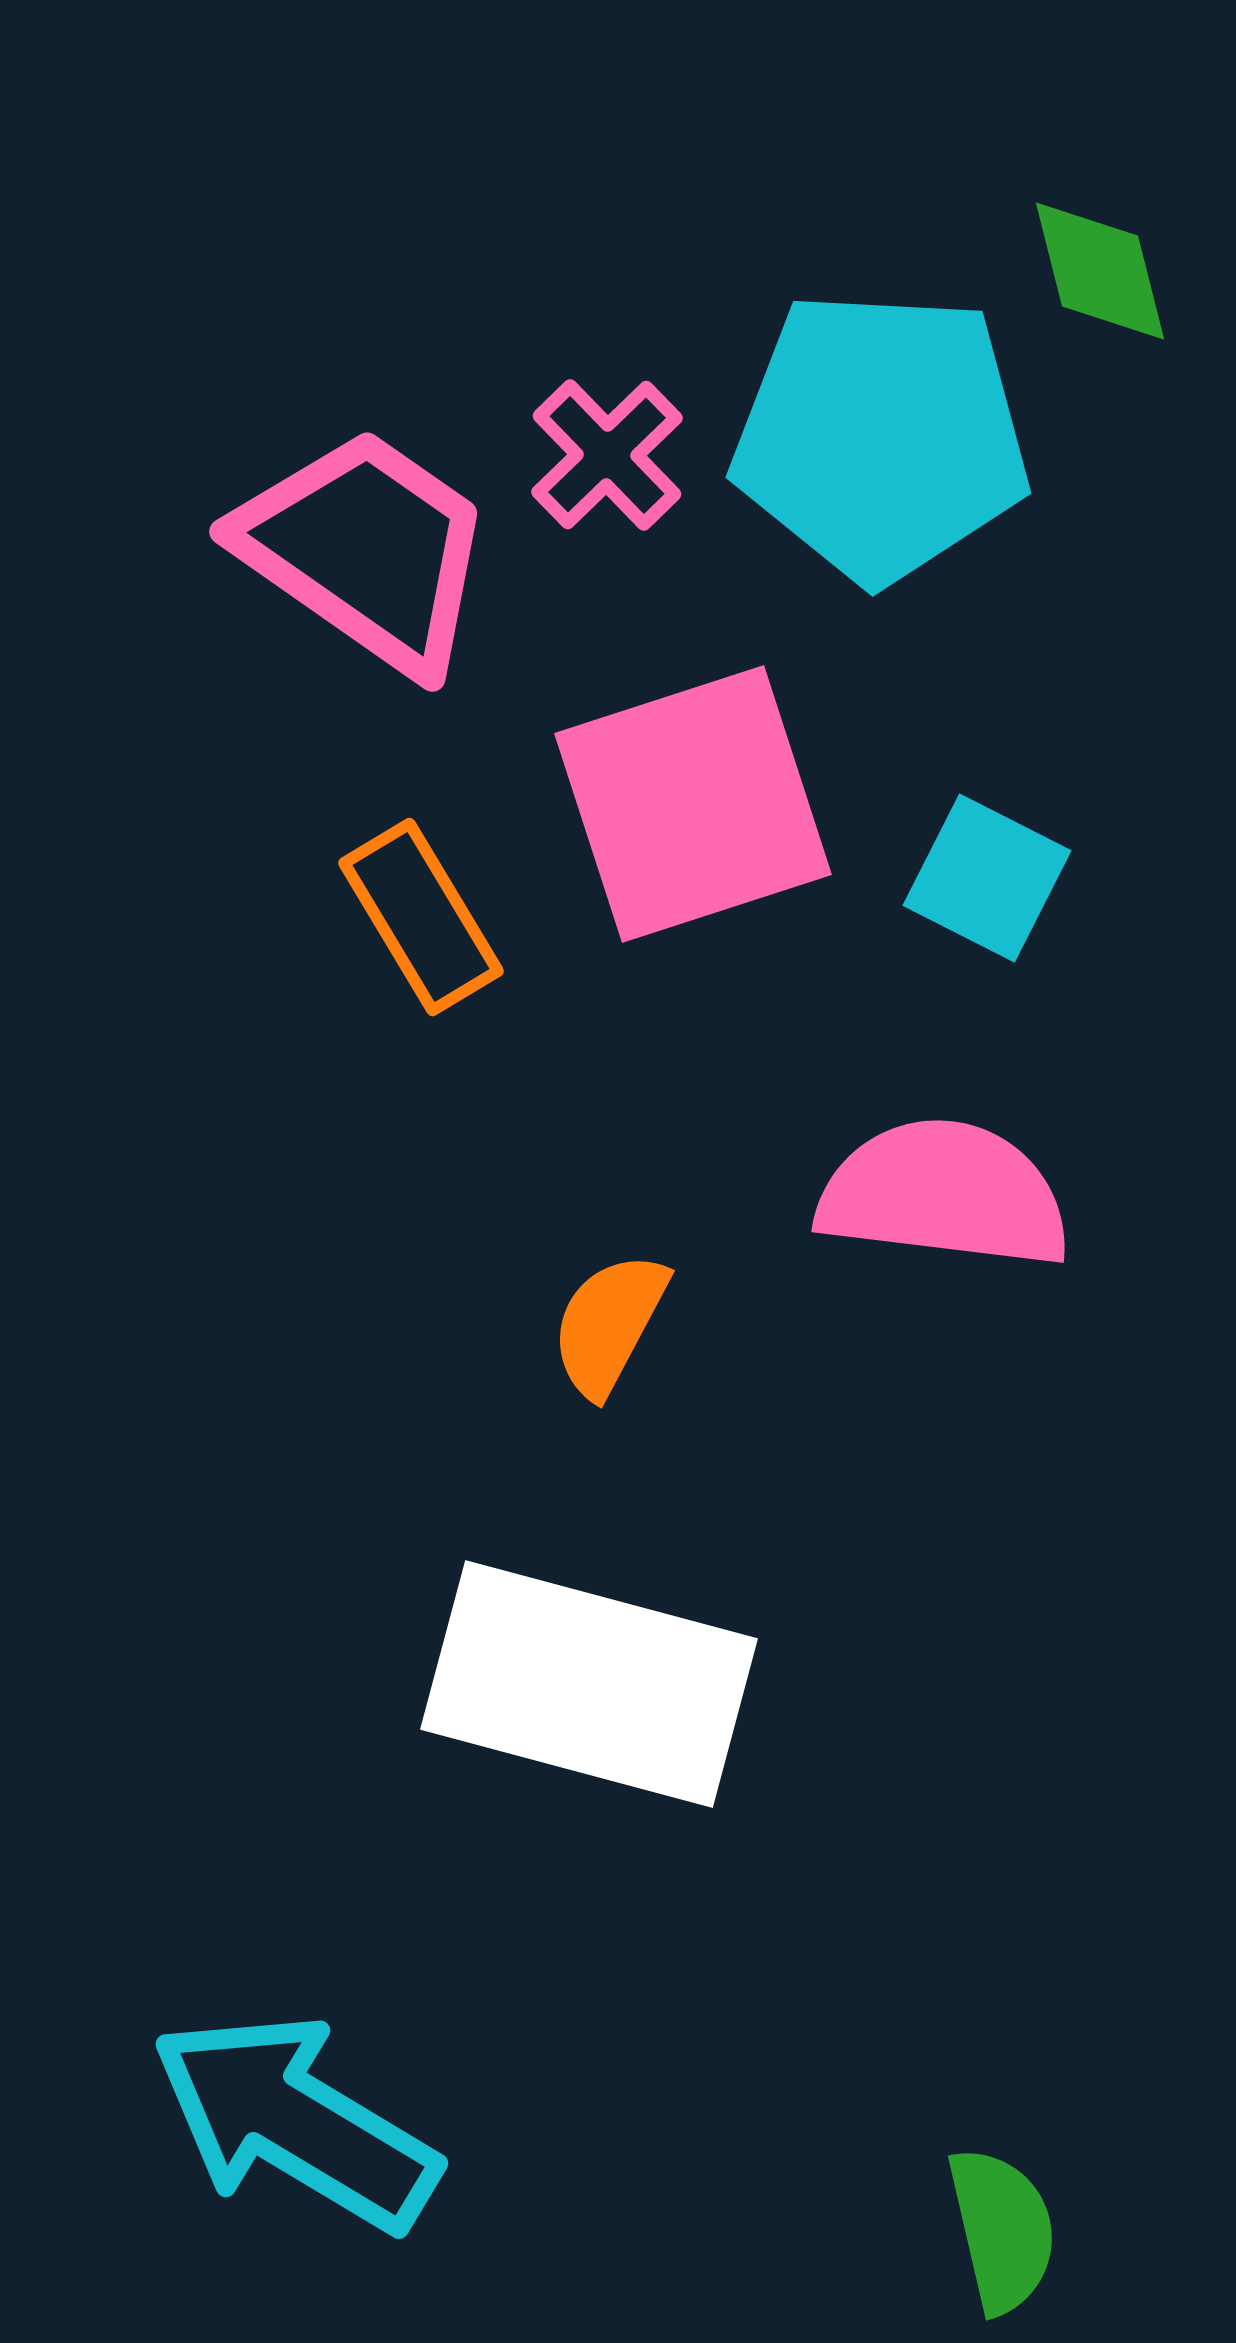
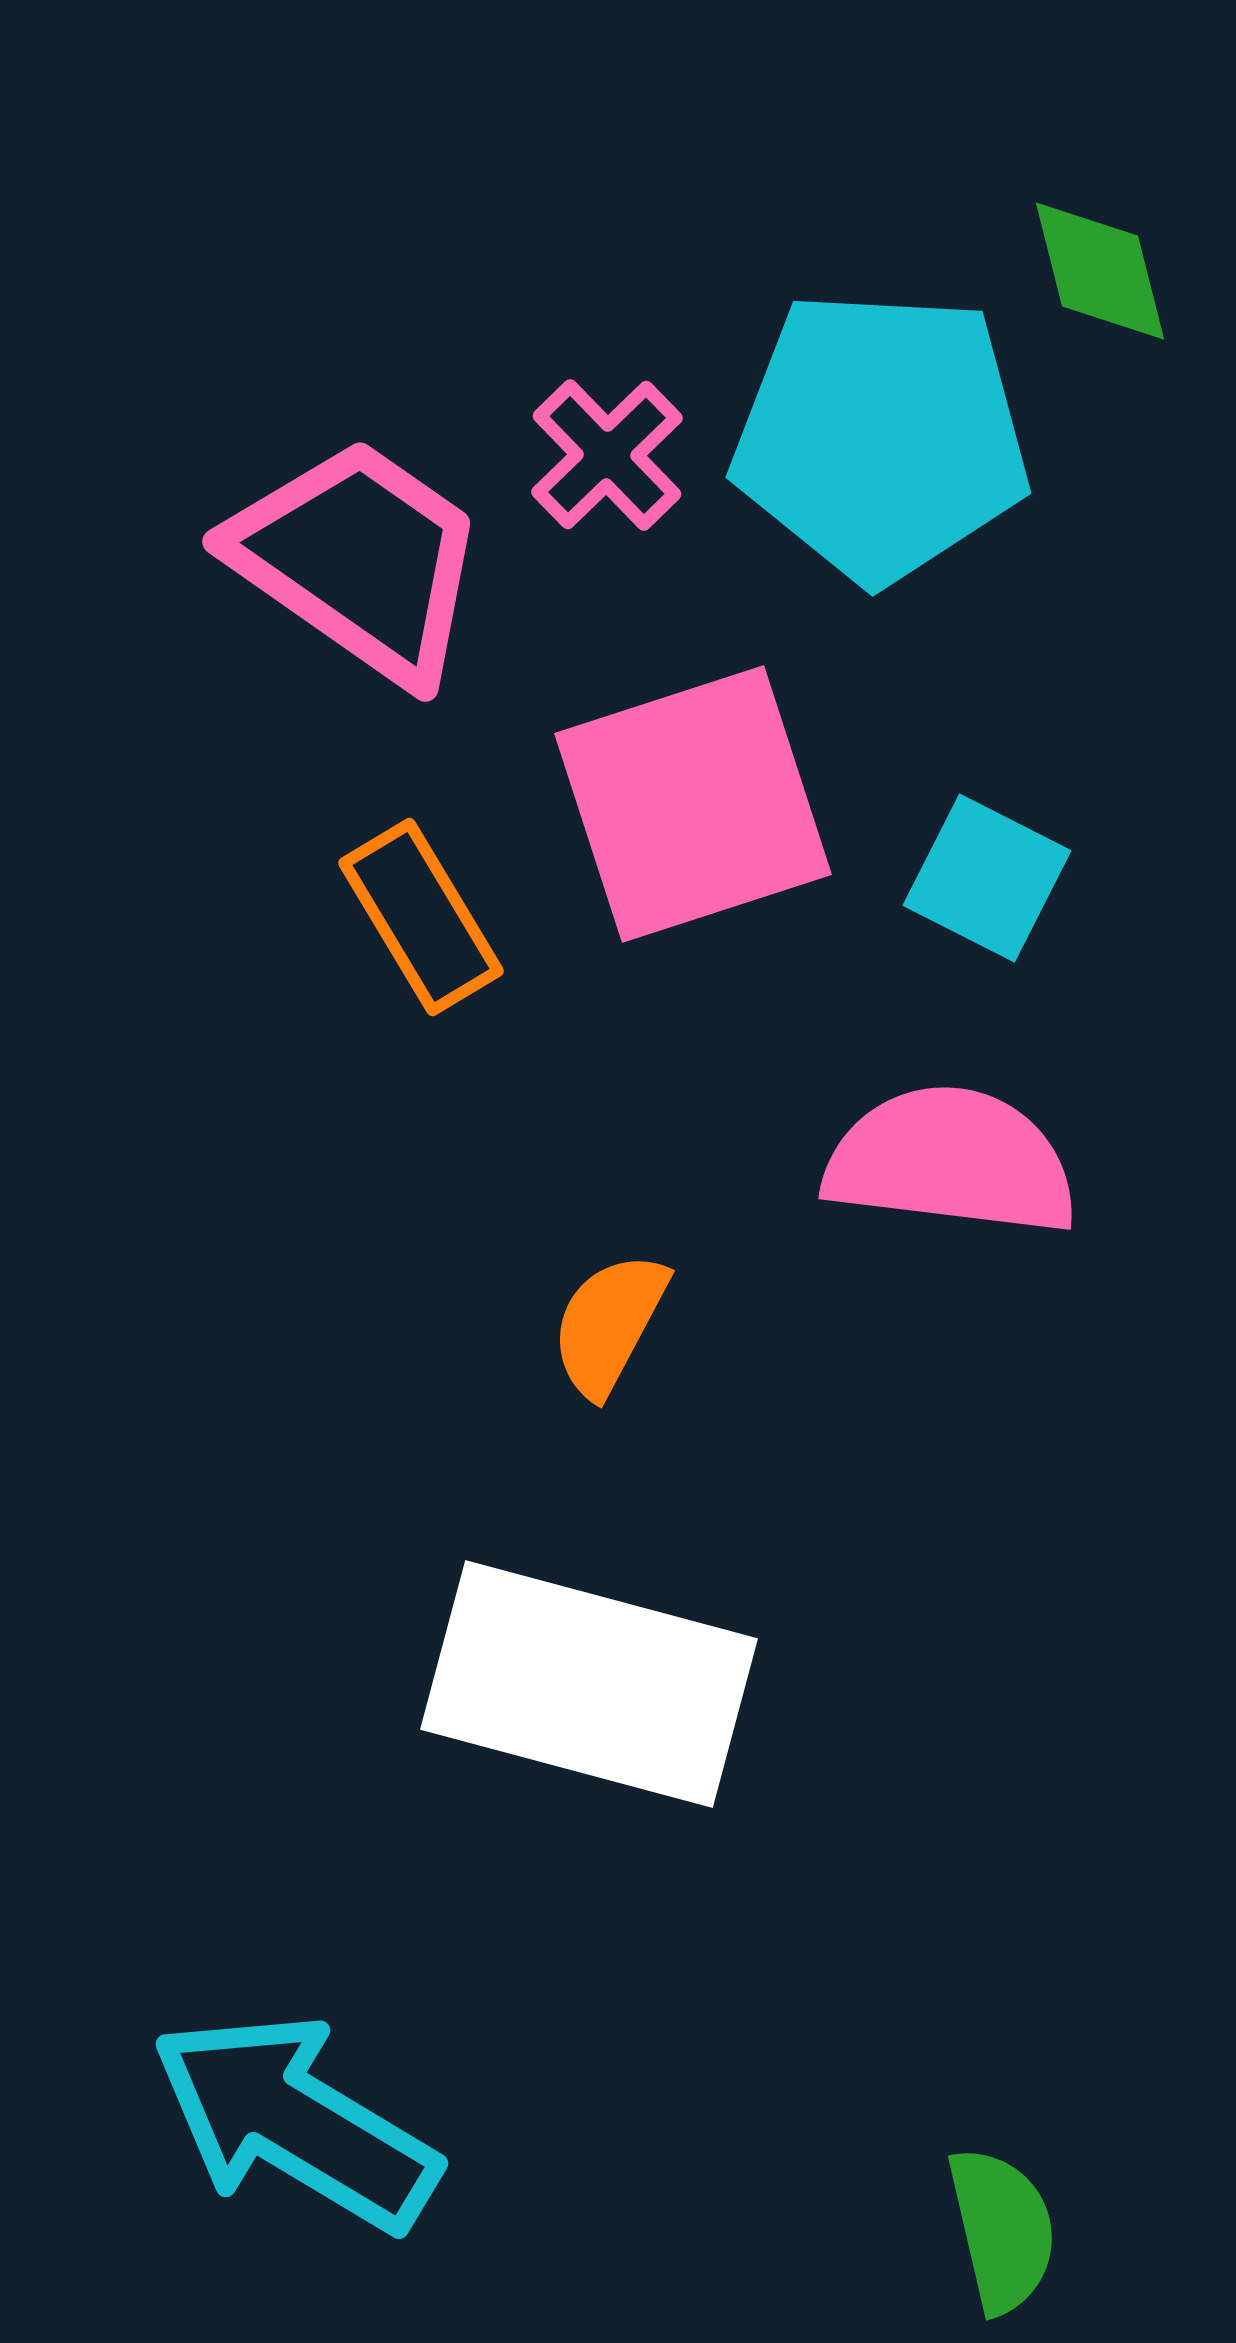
pink trapezoid: moved 7 px left, 10 px down
pink semicircle: moved 7 px right, 33 px up
